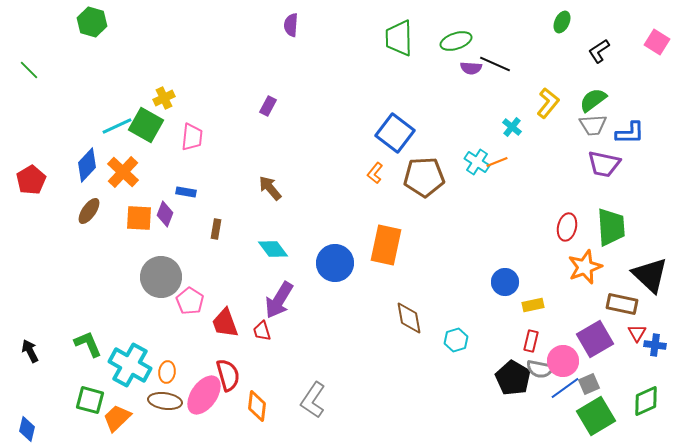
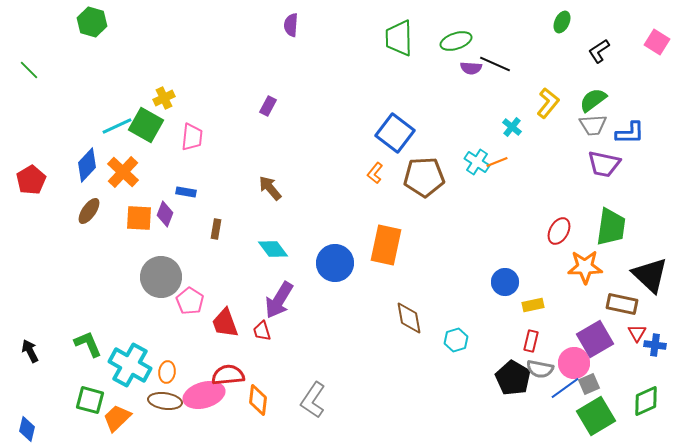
red ellipse at (567, 227): moved 8 px left, 4 px down; rotated 16 degrees clockwise
green trapezoid at (611, 227): rotated 12 degrees clockwise
orange star at (585, 267): rotated 20 degrees clockwise
pink circle at (563, 361): moved 11 px right, 2 px down
red semicircle at (228, 375): rotated 80 degrees counterclockwise
pink ellipse at (204, 395): rotated 39 degrees clockwise
orange diamond at (257, 406): moved 1 px right, 6 px up
